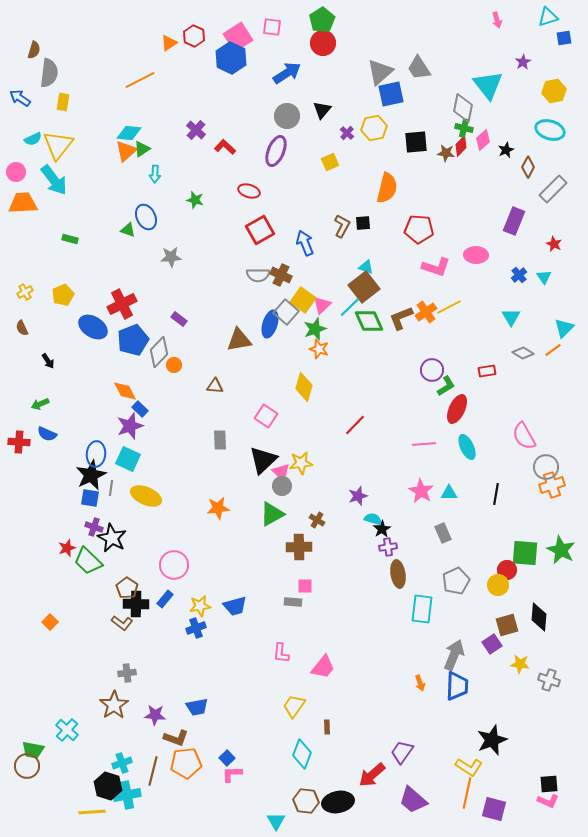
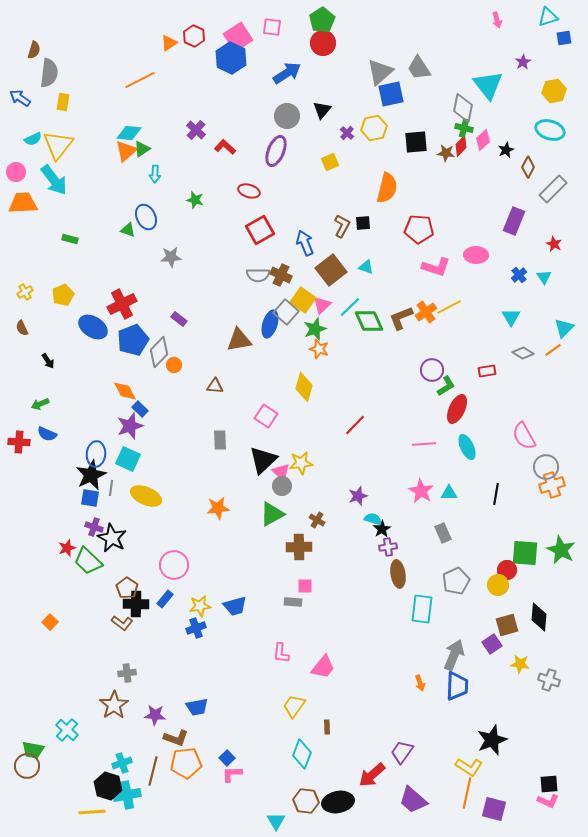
brown square at (364, 287): moved 33 px left, 17 px up
